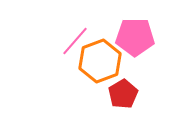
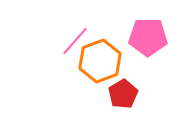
pink pentagon: moved 13 px right
